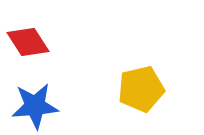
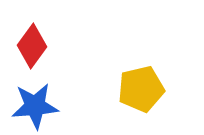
red diamond: moved 4 px right, 4 px down; rotated 69 degrees clockwise
